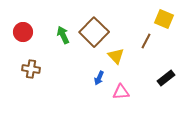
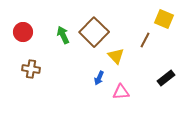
brown line: moved 1 px left, 1 px up
